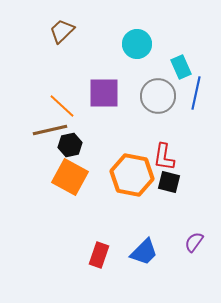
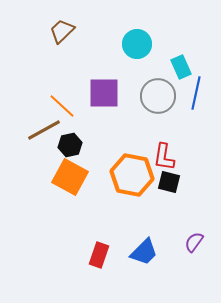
brown line: moved 6 px left; rotated 16 degrees counterclockwise
